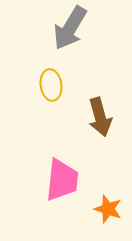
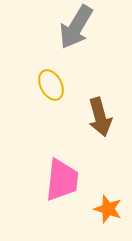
gray arrow: moved 6 px right, 1 px up
yellow ellipse: rotated 20 degrees counterclockwise
